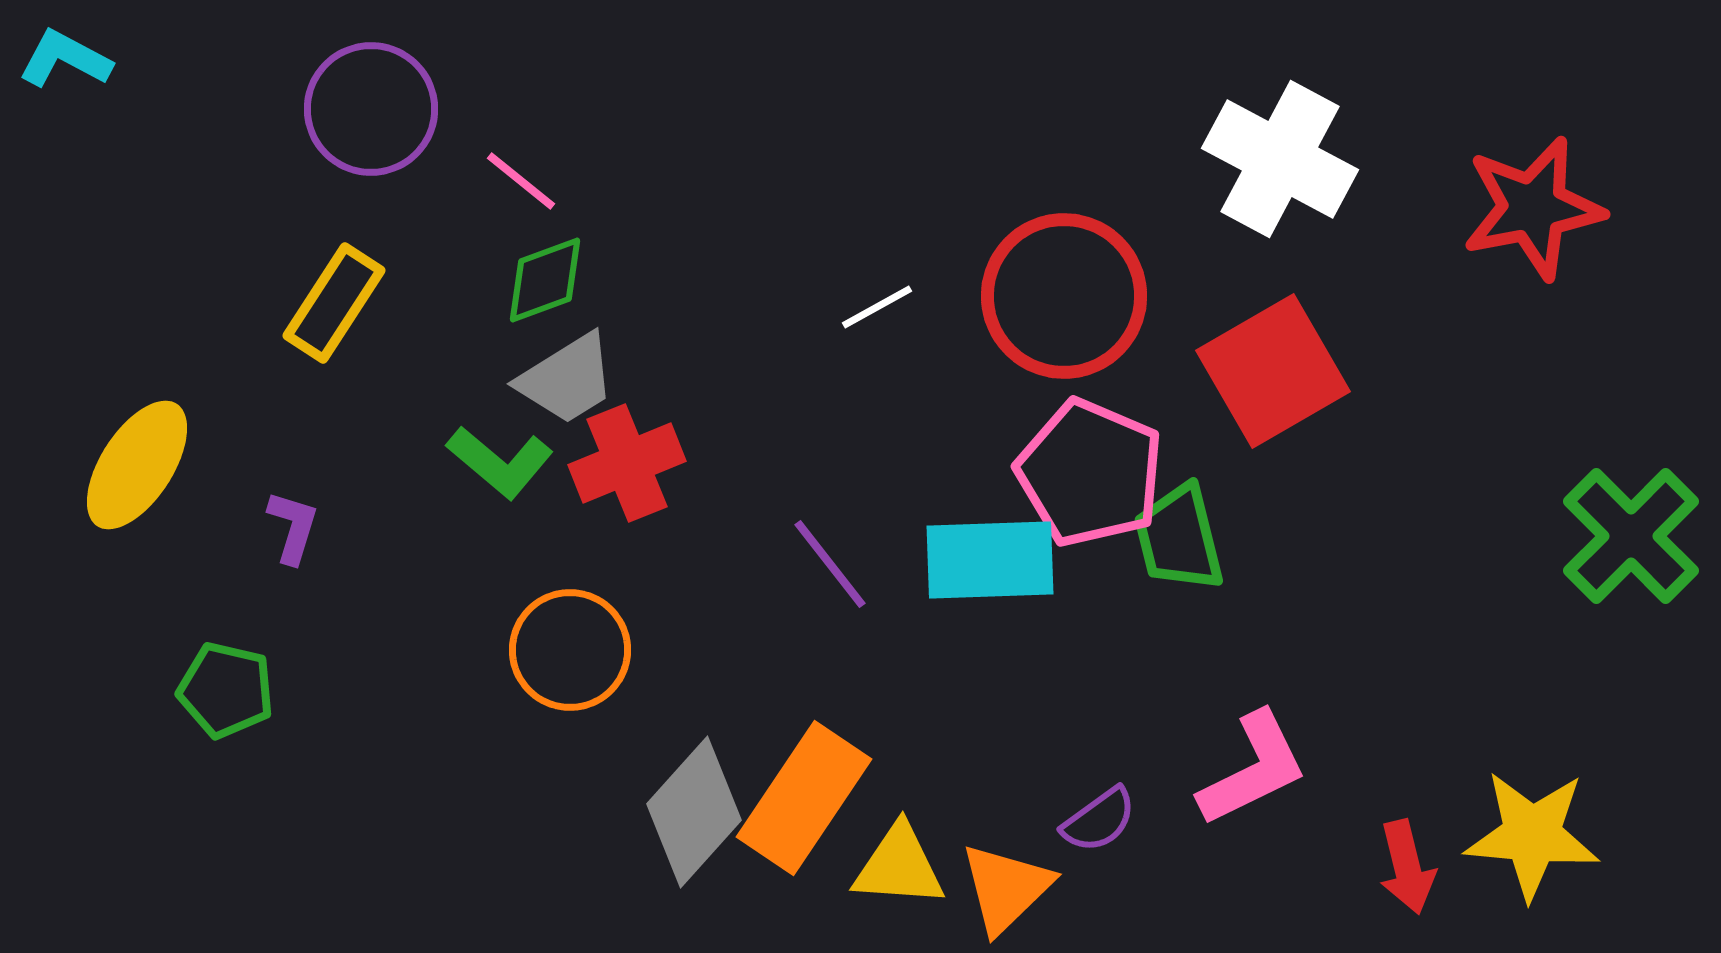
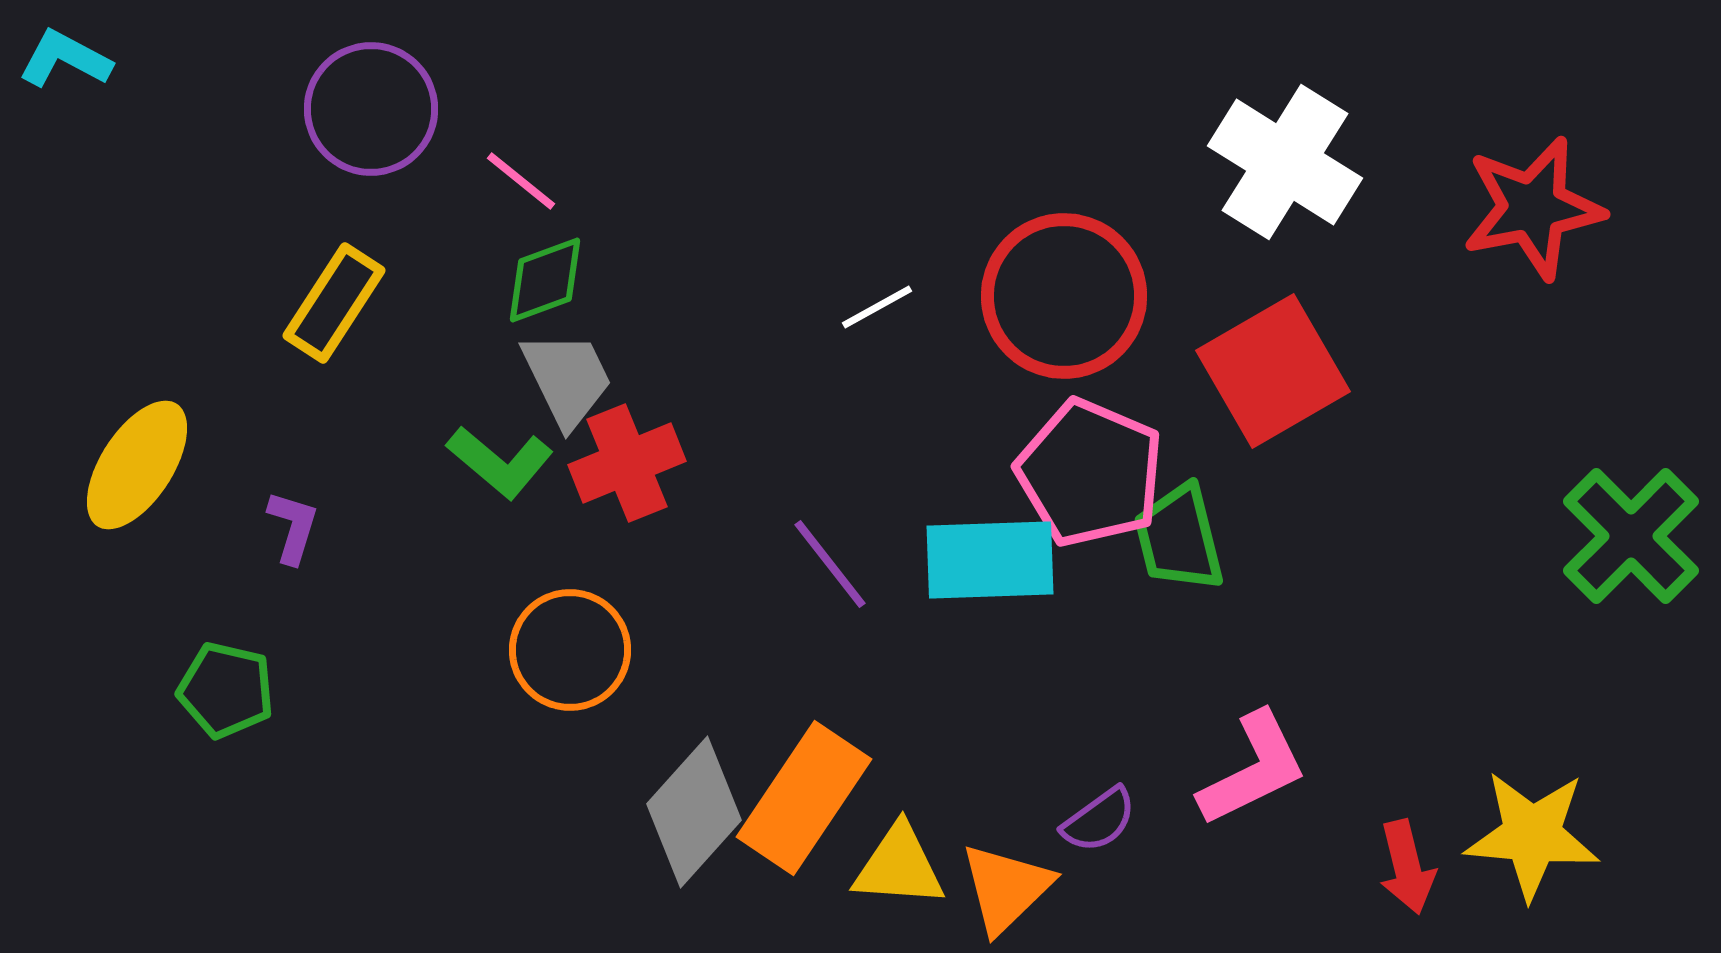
white cross: moved 5 px right, 3 px down; rotated 4 degrees clockwise
gray trapezoid: rotated 84 degrees counterclockwise
